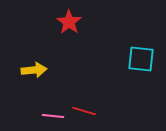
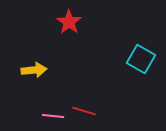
cyan square: rotated 24 degrees clockwise
